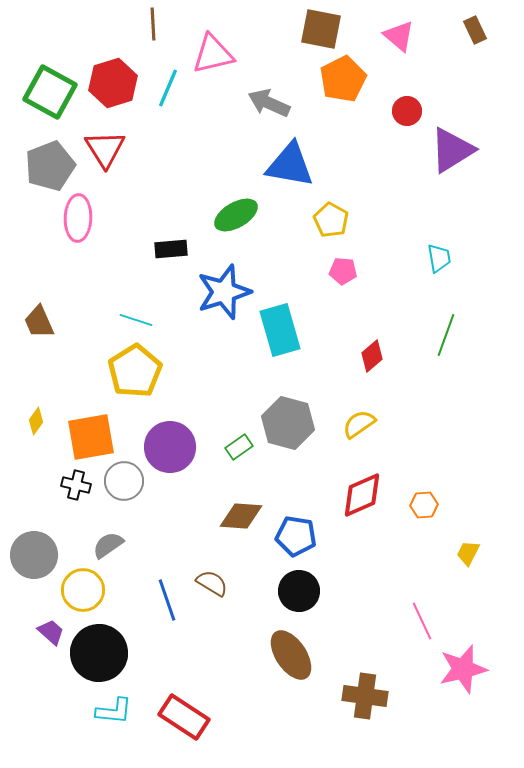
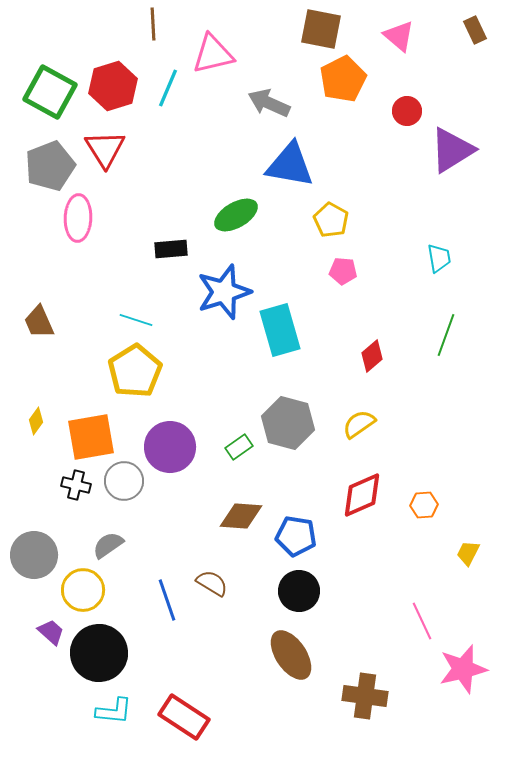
red hexagon at (113, 83): moved 3 px down
